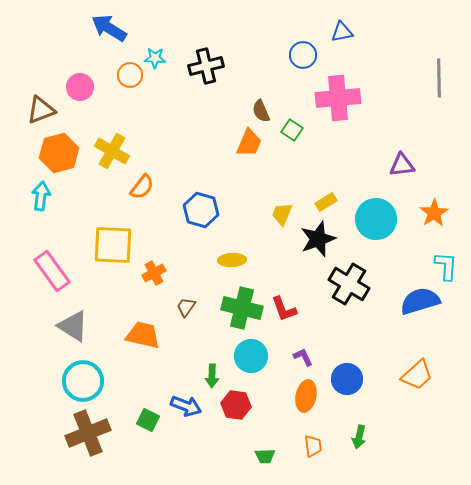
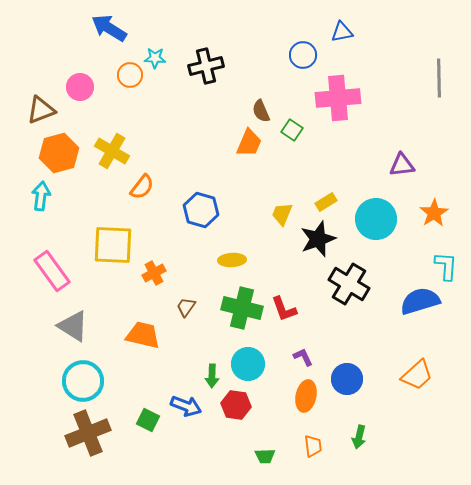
cyan circle at (251, 356): moved 3 px left, 8 px down
